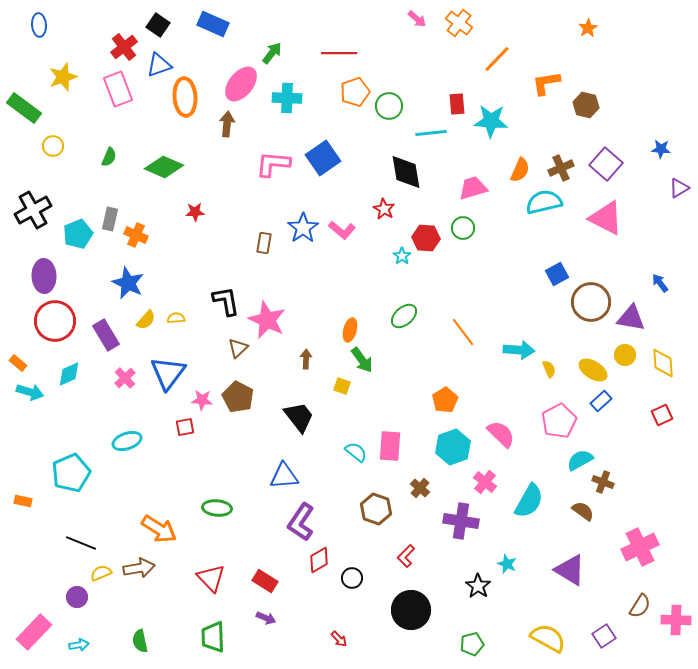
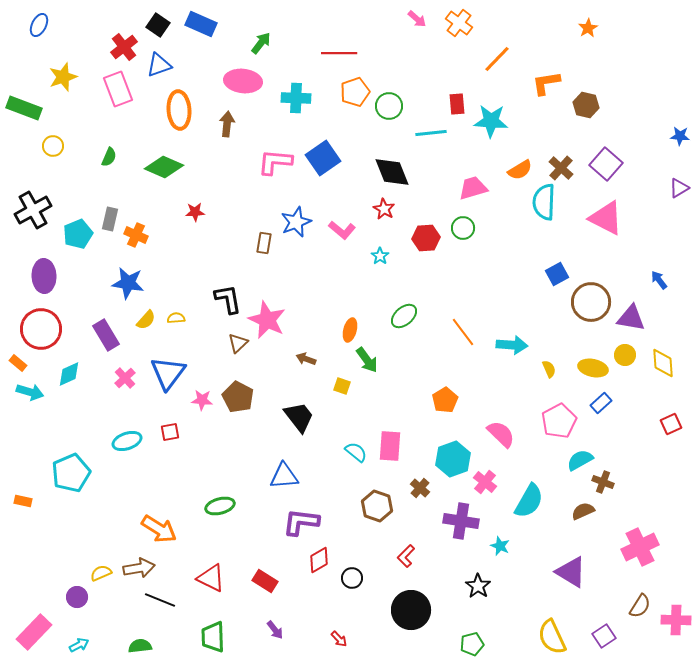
blue rectangle at (213, 24): moved 12 px left
blue ellipse at (39, 25): rotated 30 degrees clockwise
green arrow at (272, 53): moved 11 px left, 10 px up
pink ellipse at (241, 84): moved 2 px right, 3 px up; rotated 57 degrees clockwise
orange ellipse at (185, 97): moved 6 px left, 13 px down
cyan cross at (287, 98): moved 9 px right
green rectangle at (24, 108): rotated 16 degrees counterclockwise
blue star at (661, 149): moved 19 px right, 13 px up
pink L-shape at (273, 164): moved 2 px right, 2 px up
brown cross at (561, 168): rotated 25 degrees counterclockwise
orange semicircle at (520, 170): rotated 35 degrees clockwise
black diamond at (406, 172): moved 14 px left; rotated 12 degrees counterclockwise
cyan semicircle at (544, 202): rotated 75 degrees counterclockwise
blue star at (303, 228): moved 7 px left, 6 px up; rotated 12 degrees clockwise
red hexagon at (426, 238): rotated 8 degrees counterclockwise
cyan star at (402, 256): moved 22 px left
blue star at (128, 283): rotated 16 degrees counterclockwise
blue arrow at (660, 283): moved 1 px left, 3 px up
black L-shape at (226, 301): moved 2 px right, 2 px up
red circle at (55, 321): moved 14 px left, 8 px down
brown triangle at (238, 348): moved 5 px up
cyan arrow at (519, 350): moved 7 px left, 5 px up
brown arrow at (306, 359): rotated 72 degrees counterclockwise
green arrow at (362, 360): moved 5 px right
yellow ellipse at (593, 370): moved 2 px up; rotated 20 degrees counterclockwise
blue rectangle at (601, 401): moved 2 px down
red square at (662, 415): moved 9 px right, 9 px down
red square at (185, 427): moved 15 px left, 5 px down
cyan hexagon at (453, 447): moved 12 px down
green ellipse at (217, 508): moved 3 px right, 2 px up; rotated 20 degrees counterclockwise
brown hexagon at (376, 509): moved 1 px right, 3 px up
brown semicircle at (583, 511): rotated 60 degrees counterclockwise
purple L-shape at (301, 522): rotated 63 degrees clockwise
black line at (81, 543): moved 79 px right, 57 px down
cyan star at (507, 564): moved 7 px left, 18 px up
purple triangle at (570, 570): moved 1 px right, 2 px down
red triangle at (211, 578): rotated 20 degrees counterclockwise
purple arrow at (266, 618): moved 9 px right, 12 px down; rotated 30 degrees clockwise
yellow semicircle at (548, 638): moved 4 px right, 1 px up; rotated 144 degrees counterclockwise
green semicircle at (140, 641): moved 5 px down; rotated 95 degrees clockwise
cyan arrow at (79, 645): rotated 18 degrees counterclockwise
